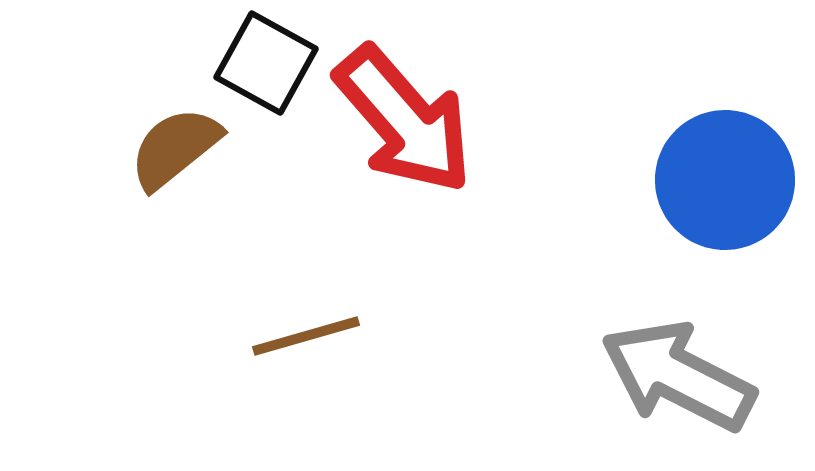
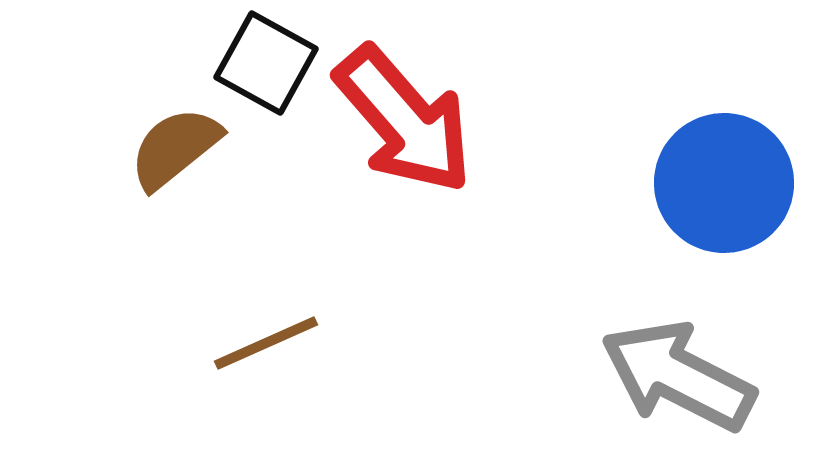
blue circle: moved 1 px left, 3 px down
brown line: moved 40 px left, 7 px down; rotated 8 degrees counterclockwise
